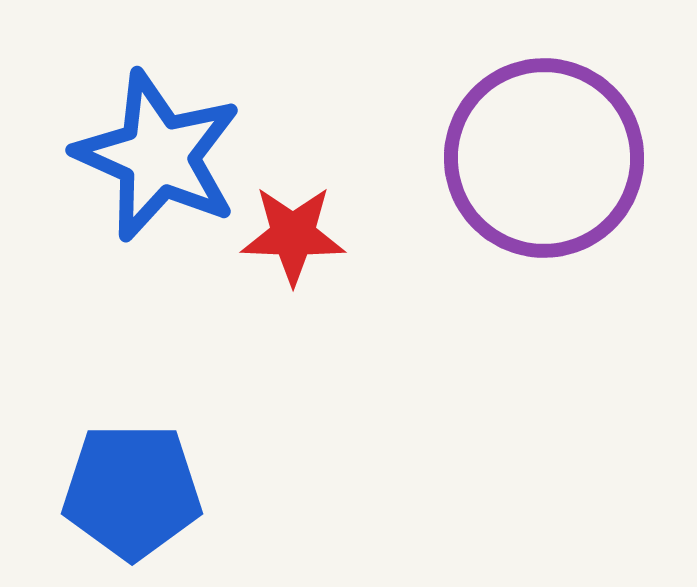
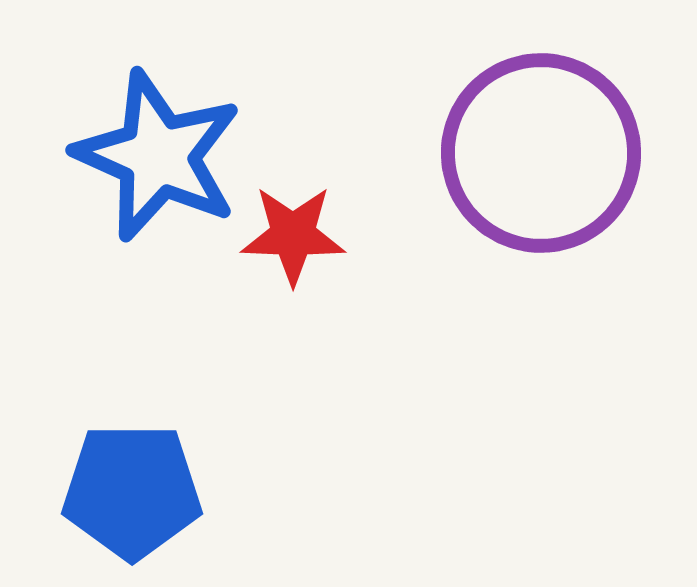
purple circle: moved 3 px left, 5 px up
